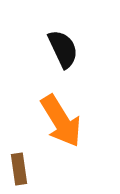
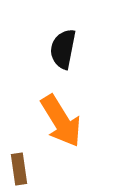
black semicircle: rotated 144 degrees counterclockwise
